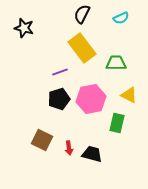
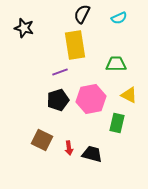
cyan semicircle: moved 2 px left
yellow rectangle: moved 7 px left, 3 px up; rotated 28 degrees clockwise
green trapezoid: moved 1 px down
black pentagon: moved 1 px left, 1 px down
